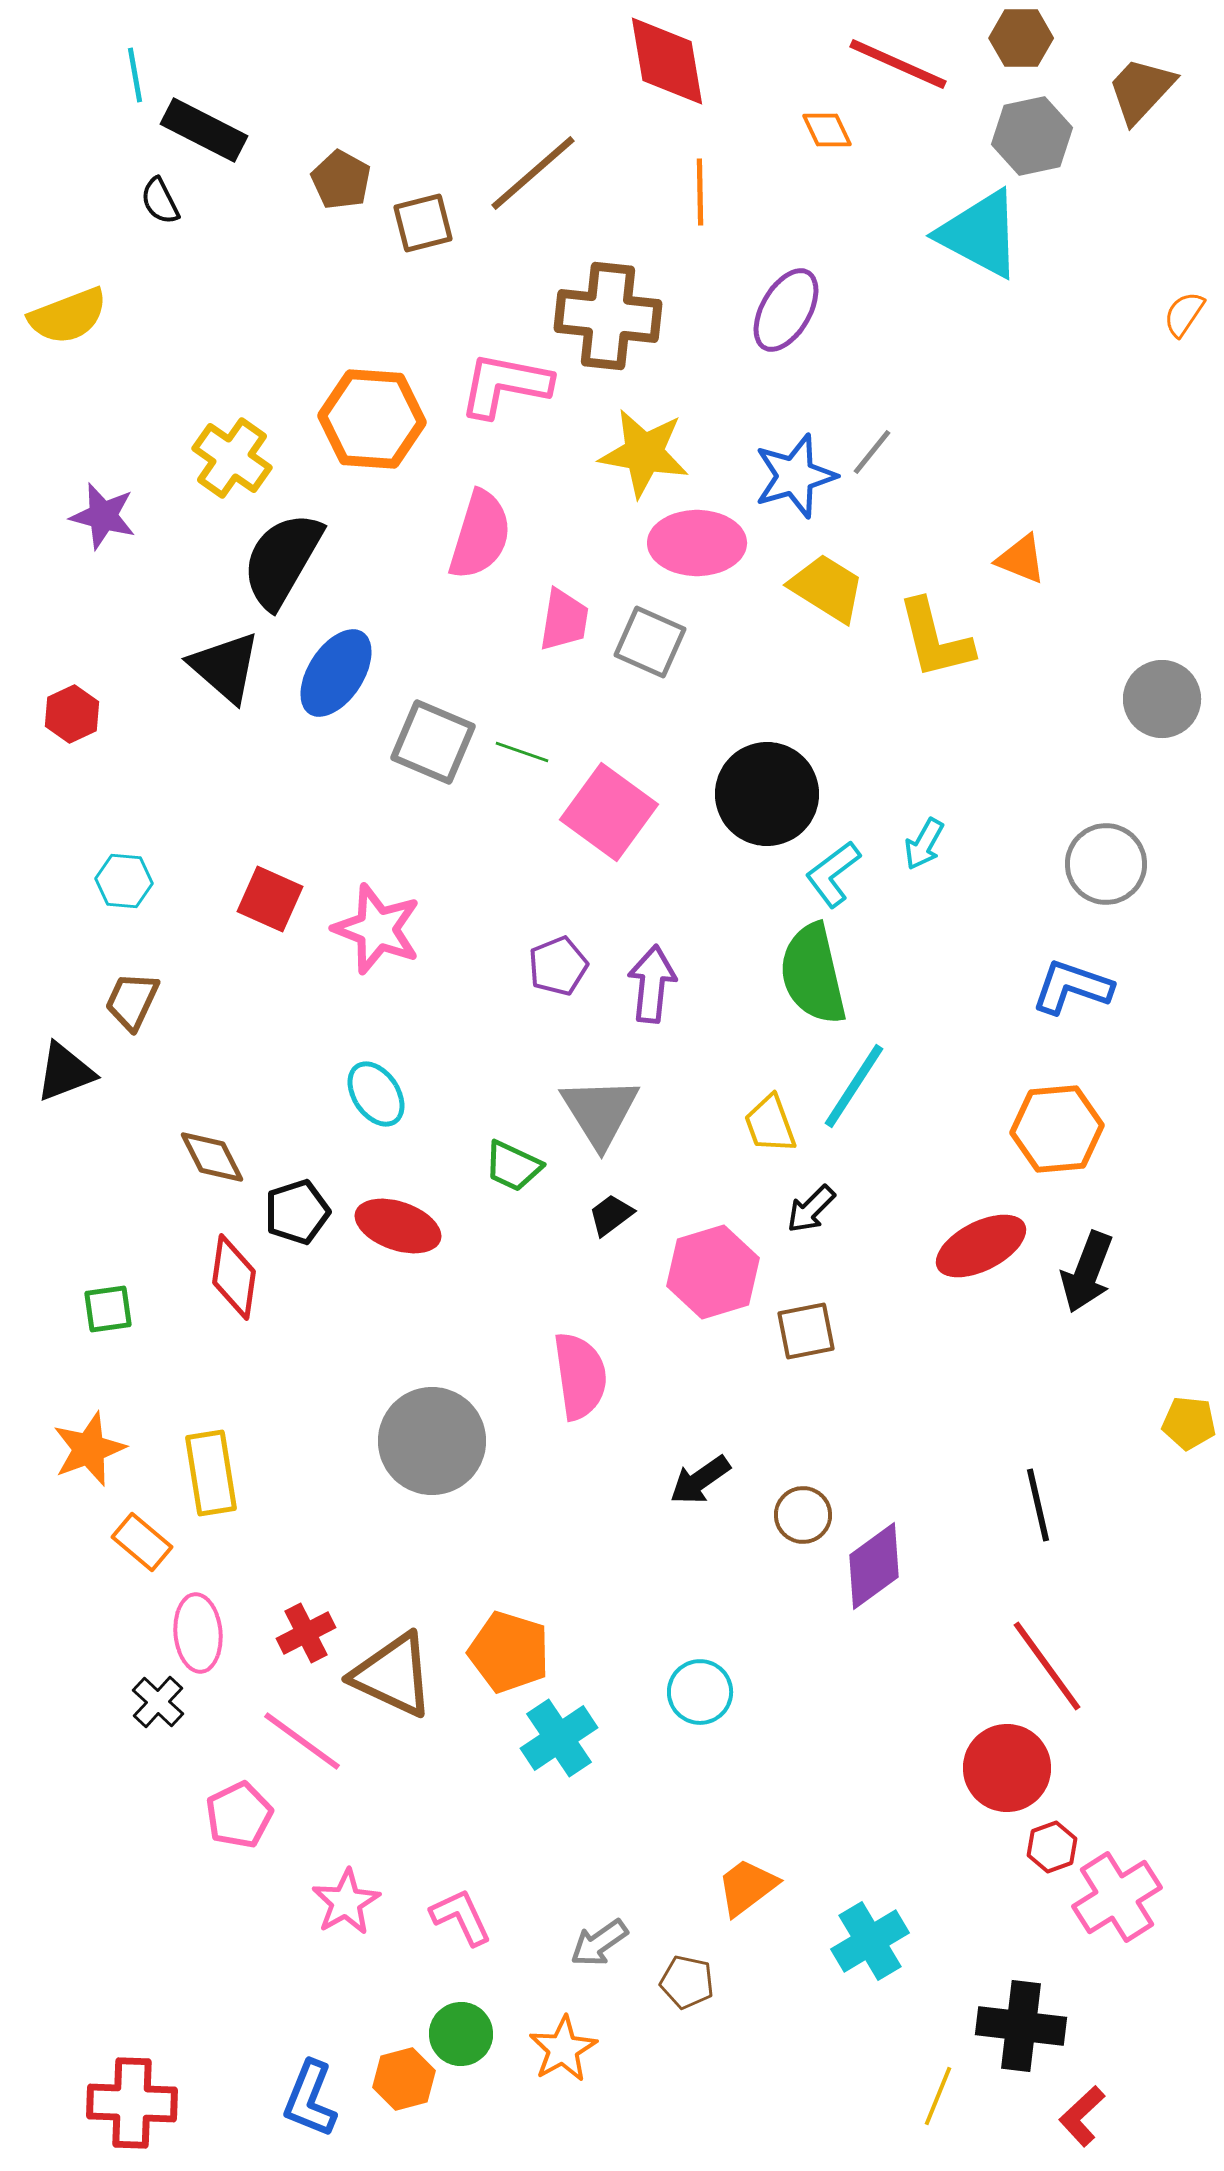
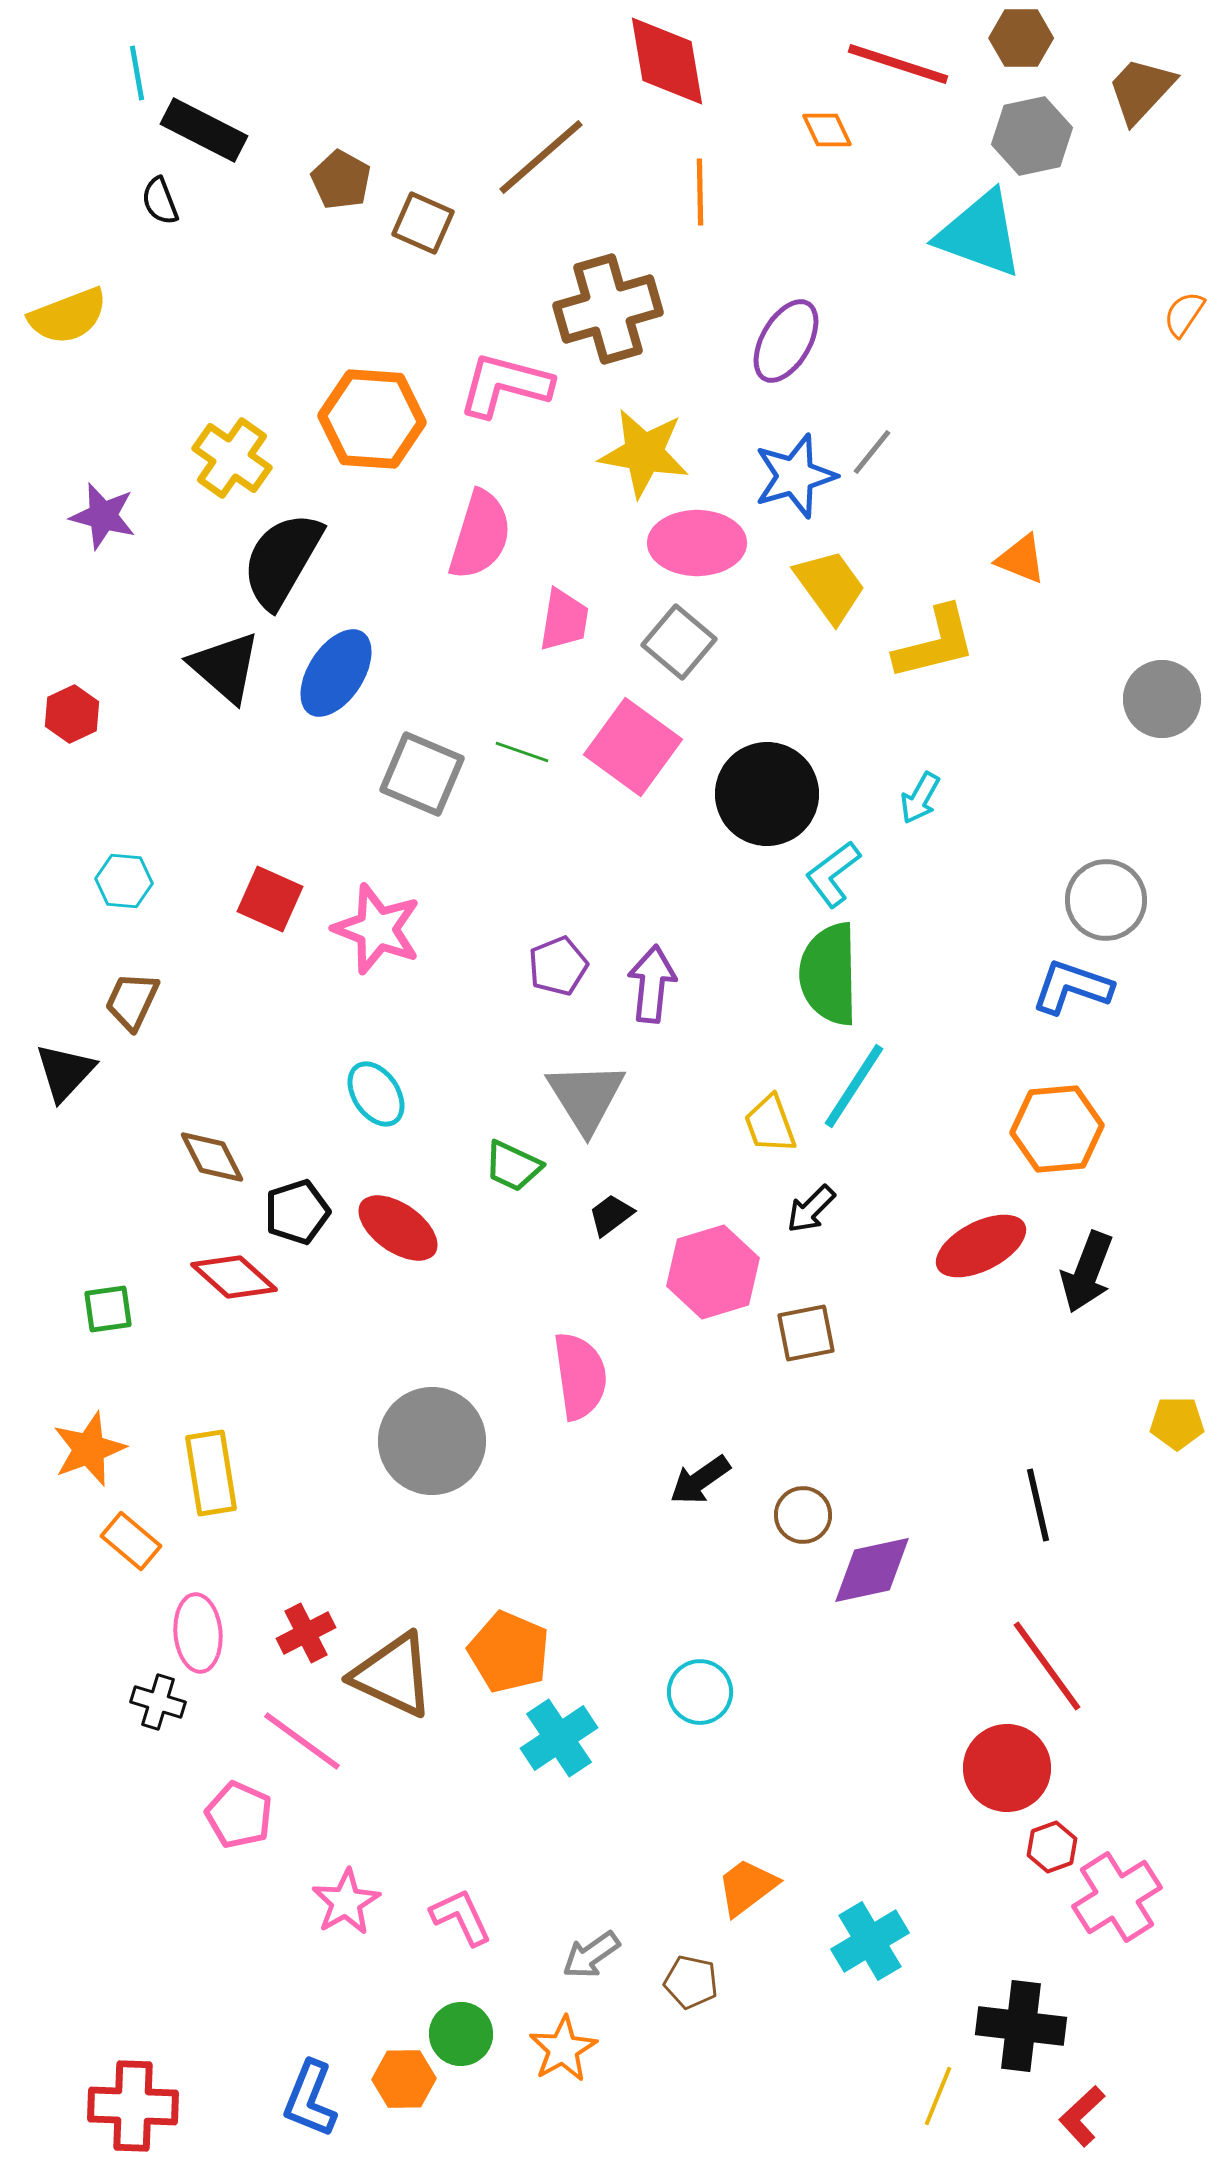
red line at (898, 64): rotated 6 degrees counterclockwise
cyan line at (135, 75): moved 2 px right, 2 px up
brown line at (533, 173): moved 8 px right, 16 px up
black semicircle at (160, 201): rotated 6 degrees clockwise
brown square at (423, 223): rotated 38 degrees clockwise
cyan triangle at (980, 234): rotated 8 degrees counterclockwise
purple ellipse at (786, 310): moved 31 px down
brown cross at (608, 316): moved 7 px up; rotated 22 degrees counterclockwise
pink L-shape at (505, 385): rotated 4 degrees clockwise
yellow trapezoid at (827, 588): moved 3 px right, 2 px up; rotated 22 degrees clockwise
yellow L-shape at (935, 639): moved 4 px down; rotated 90 degrees counterclockwise
gray square at (650, 642): moved 29 px right; rotated 16 degrees clockwise
gray square at (433, 742): moved 11 px left, 32 px down
pink square at (609, 812): moved 24 px right, 65 px up
cyan arrow at (924, 844): moved 4 px left, 46 px up
gray circle at (1106, 864): moved 36 px down
green semicircle at (813, 974): moved 16 px right; rotated 12 degrees clockwise
black triangle at (65, 1072): rotated 26 degrees counterclockwise
gray triangle at (600, 1112): moved 14 px left, 15 px up
red ellipse at (398, 1226): moved 2 px down; rotated 16 degrees clockwise
red diamond at (234, 1277): rotated 56 degrees counterclockwise
brown square at (806, 1331): moved 2 px down
yellow pentagon at (1189, 1423): moved 12 px left; rotated 6 degrees counterclockwise
orange rectangle at (142, 1542): moved 11 px left, 1 px up
purple diamond at (874, 1566): moved 2 px left, 4 px down; rotated 24 degrees clockwise
orange pentagon at (509, 1652): rotated 6 degrees clockwise
black cross at (158, 1702): rotated 26 degrees counterclockwise
pink pentagon at (239, 1815): rotated 22 degrees counterclockwise
gray arrow at (599, 1943): moved 8 px left, 12 px down
brown pentagon at (687, 1982): moved 4 px right
orange hexagon at (404, 2079): rotated 14 degrees clockwise
red cross at (132, 2103): moved 1 px right, 3 px down
